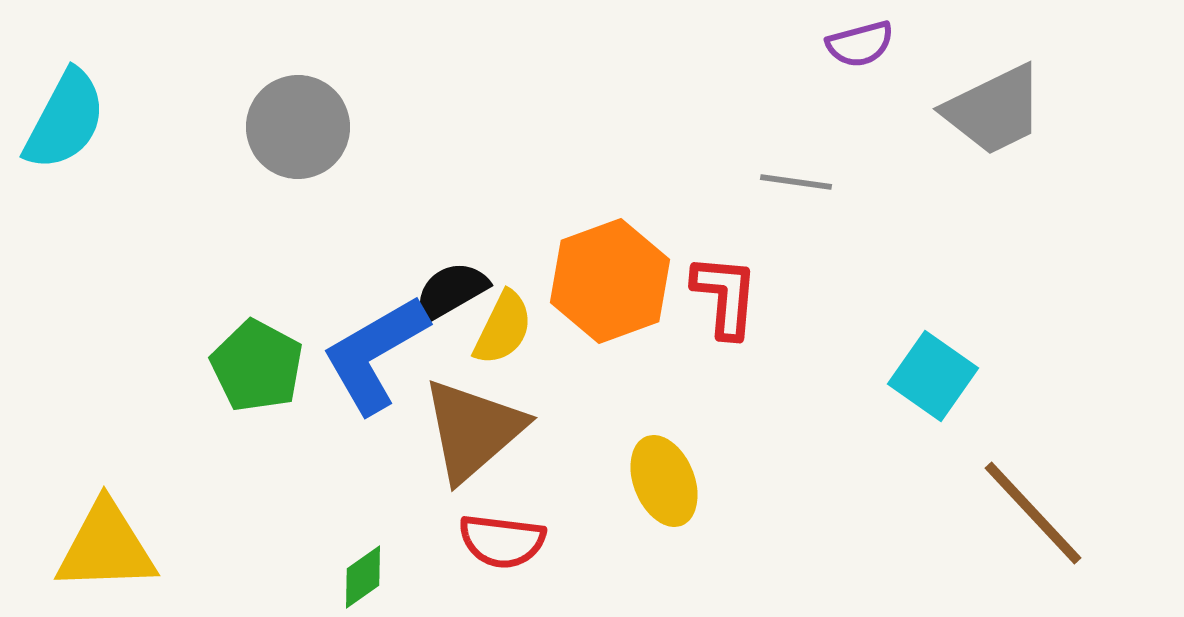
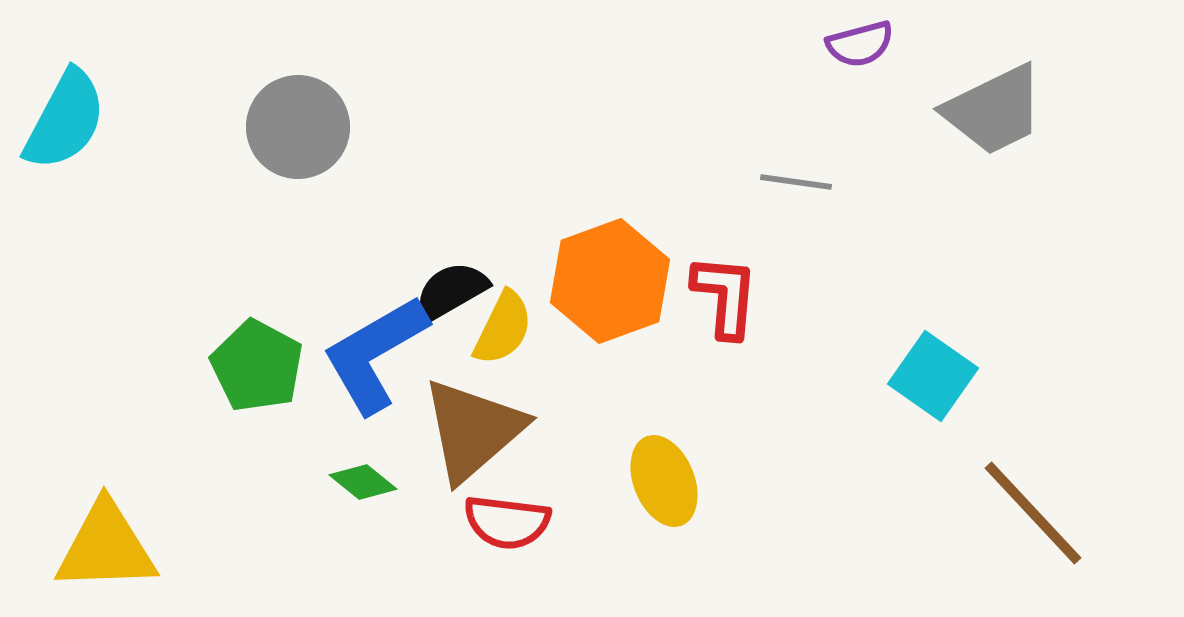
red semicircle: moved 5 px right, 19 px up
green diamond: moved 95 px up; rotated 74 degrees clockwise
